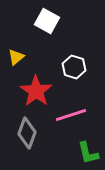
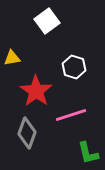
white square: rotated 25 degrees clockwise
yellow triangle: moved 4 px left, 1 px down; rotated 30 degrees clockwise
